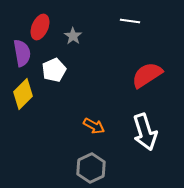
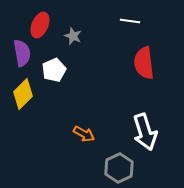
red ellipse: moved 2 px up
gray star: rotated 12 degrees counterclockwise
red semicircle: moved 3 px left, 12 px up; rotated 64 degrees counterclockwise
orange arrow: moved 10 px left, 8 px down
gray hexagon: moved 28 px right
